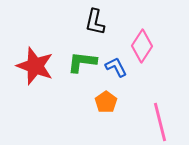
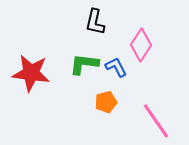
pink diamond: moved 1 px left, 1 px up
green L-shape: moved 2 px right, 2 px down
red star: moved 4 px left, 7 px down; rotated 12 degrees counterclockwise
orange pentagon: rotated 20 degrees clockwise
pink line: moved 4 px left, 1 px up; rotated 21 degrees counterclockwise
